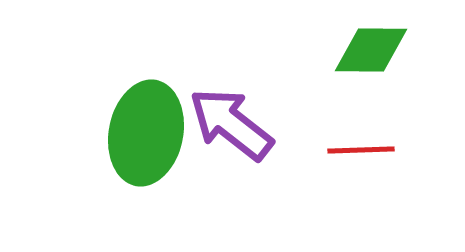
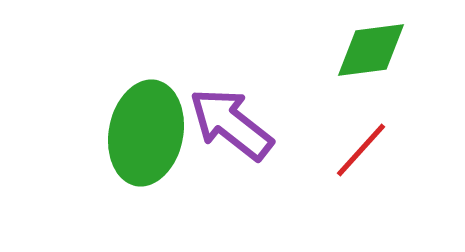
green diamond: rotated 8 degrees counterclockwise
red line: rotated 46 degrees counterclockwise
